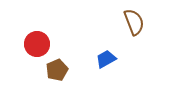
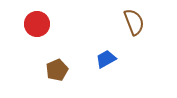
red circle: moved 20 px up
